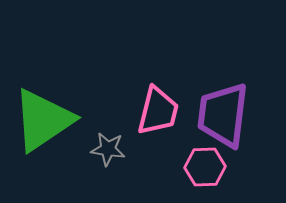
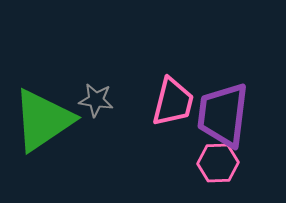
pink trapezoid: moved 15 px right, 9 px up
gray star: moved 12 px left, 49 px up
pink hexagon: moved 13 px right, 4 px up
